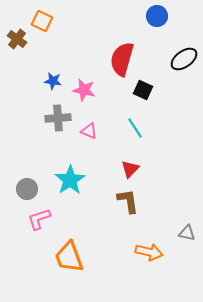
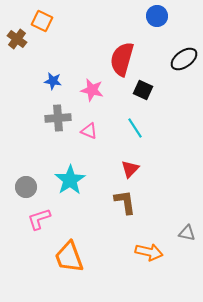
pink star: moved 8 px right
gray circle: moved 1 px left, 2 px up
brown L-shape: moved 3 px left, 1 px down
